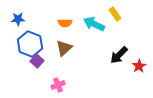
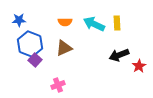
yellow rectangle: moved 2 px right, 9 px down; rotated 32 degrees clockwise
blue star: moved 1 px right, 1 px down
orange semicircle: moved 1 px up
brown triangle: rotated 18 degrees clockwise
black arrow: rotated 24 degrees clockwise
purple square: moved 2 px left, 1 px up
